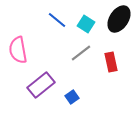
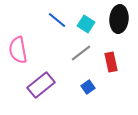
black ellipse: rotated 28 degrees counterclockwise
blue square: moved 16 px right, 10 px up
